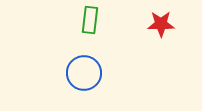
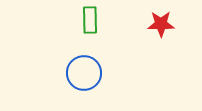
green rectangle: rotated 8 degrees counterclockwise
